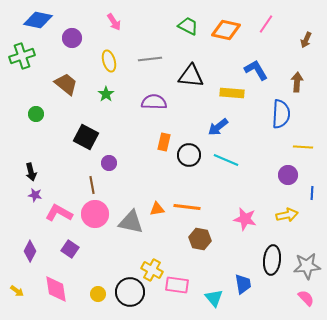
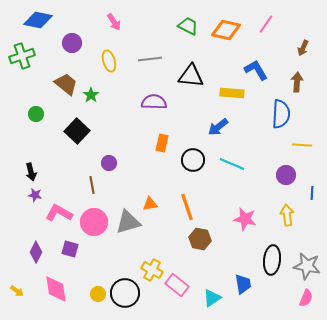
purple circle at (72, 38): moved 5 px down
brown arrow at (306, 40): moved 3 px left, 8 px down
green star at (106, 94): moved 15 px left, 1 px down
black square at (86, 137): moved 9 px left, 6 px up; rotated 15 degrees clockwise
orange rectangle at (164, 142): moved 2 px left, 1 px down
yellow line at (303, 147): moved 1 px left, 2 px up
black circle at (189, 155): moved 4 px right, 5 px down
cyan line at (226, 160): moved 6 px right, 4 px down
purple circle at (288, 175): moved 2 px left
orange line at (187, 207): rotated 64 degrees clockwise
orange triangle at (157, 209): moved 7 px left, 5 px up
pink circle at (95, 214): moved 1 px left, 8 px down
yellow arrow at (287, 215): rotated 85 degrees counterclockwise
gray triangle at (131, 222): moved 3 px left; rotated 28 degrees counterclockwise
purple square at (70, 249): rotated 18 degrees counterclockwise
purple diamond at (30, 251): moved 6 px right, 1 px down
gray star at (307, 266): rotated 16 degrees clockwise
pink rectangle at (177, 285): rotated 30 degrees clockwise
black circle at (130, 292): moved 5 px left, 1 px down
cyan triangle at (214, 298): moved 2 px left; rotated 36 degrees clockwise
pink semicircle at (306, 298): rotated 66 degrees clockwise
